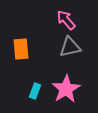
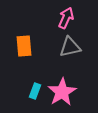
pink arrow: moved 2 px up; rotated 65 degrees clockwise
orange rectangle: moved 3 px right, 3 px up
pink star: moved 4 px left, 3 px down
